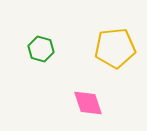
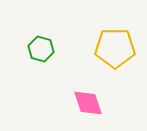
yellow pentagon: rotated 6 degrees clockwise
